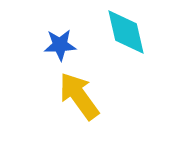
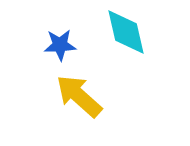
yellow arrow: rotated 12 degrees counterclockwise
